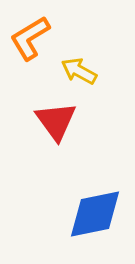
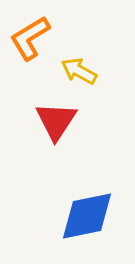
red triangle: rotated 9 degrees clockwise
blue diamond: moved 8 px left, 2 px down
